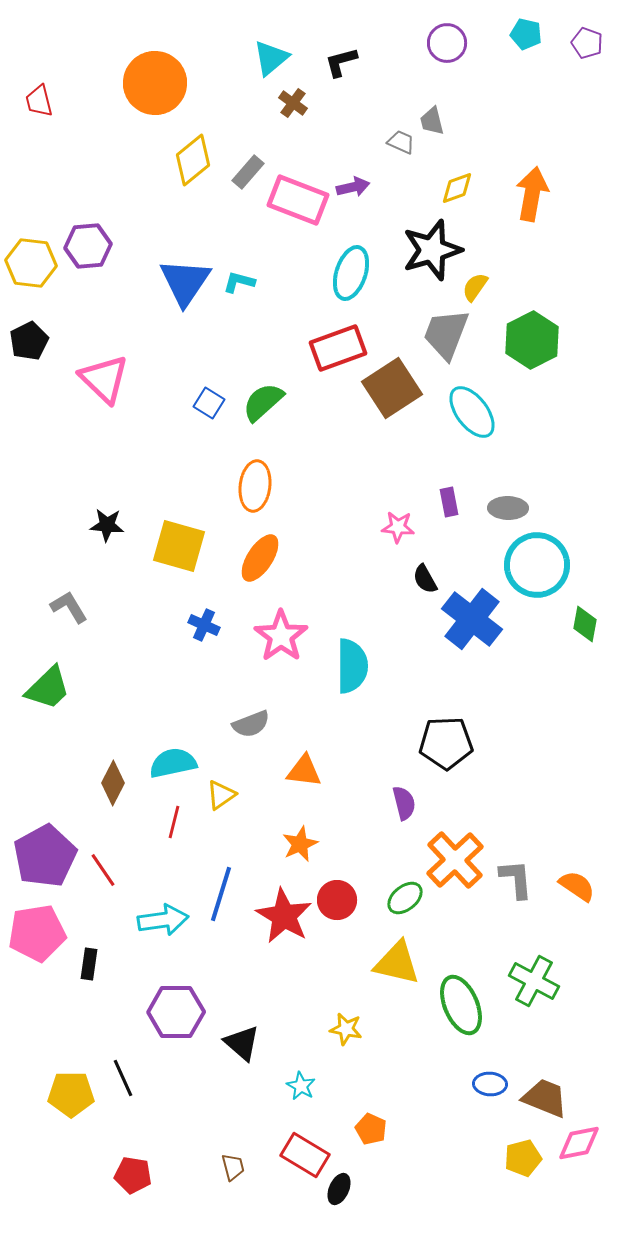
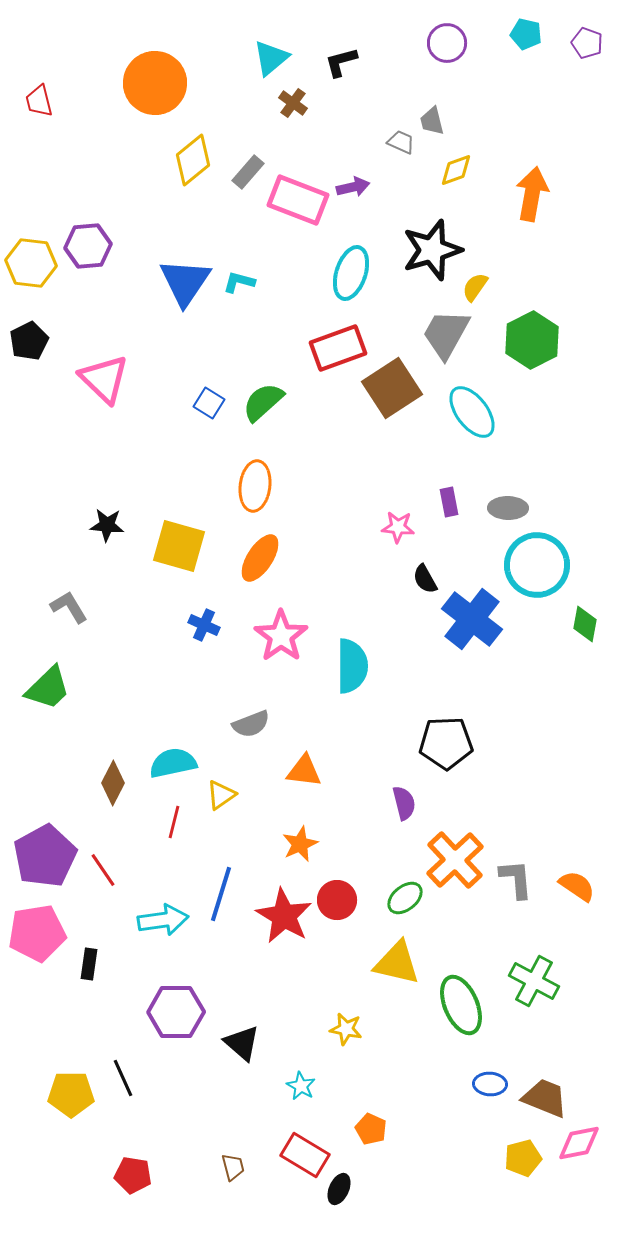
yellow diamond at (457, 188): moved 1 px left, 18 px up
gray trapezoid at (446, 334): rotated 8 degrees clockwise
